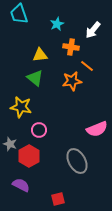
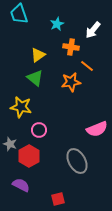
yellow triangle: moved 2 px left; rotated 28 degrees counterclockwise
orange star: moved 1 px left, 1 px down
